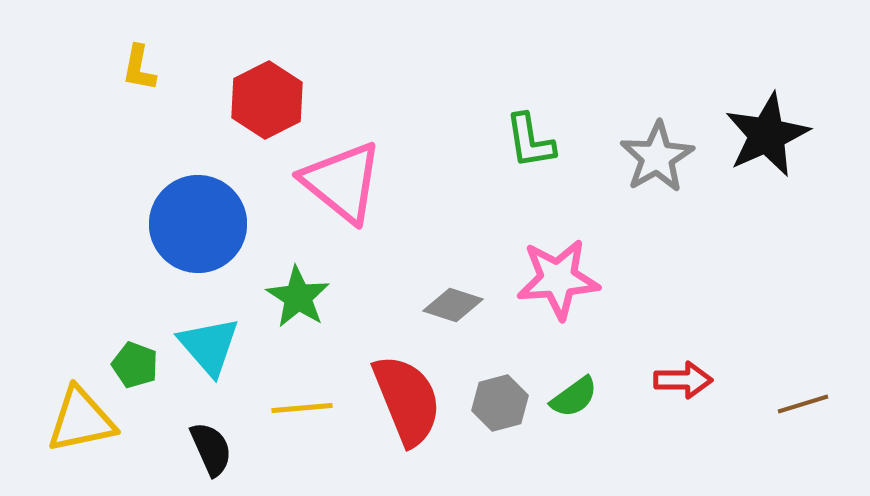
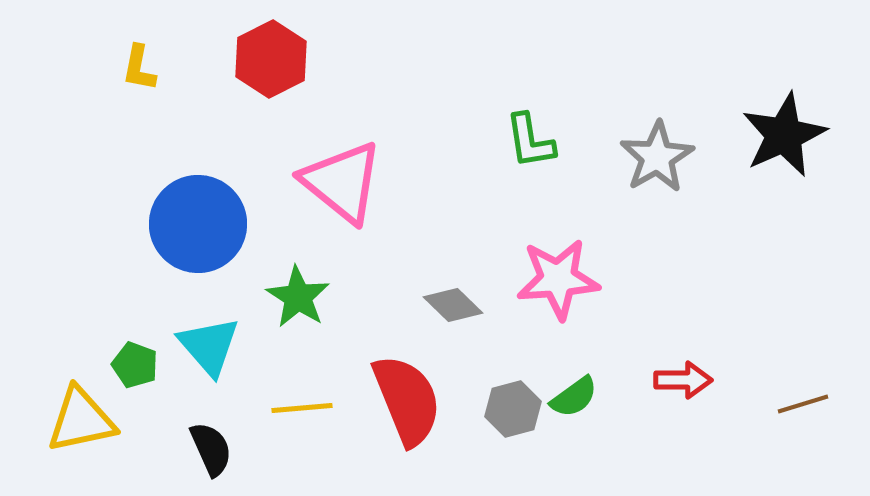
red hexagon: moved 4 px right, 41 px up
black star: moved 17 px right
gray diamond: rotated 26 degrees clockwise
gray hexagon: moved 13 px right, 6 px down
